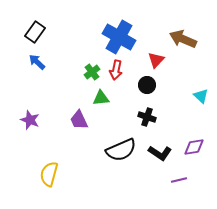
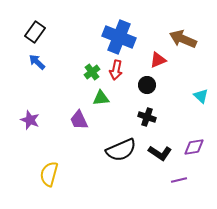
blue cross: rotated 8 degrees counterclockwise
red triangle: moved 2 px right; rotated 24 degrees clockwise
